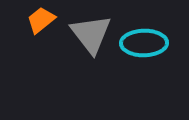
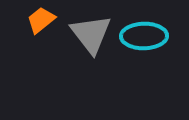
cyan ellipse: moved 7 px up
